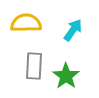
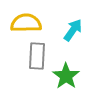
gray rectangle: moved 3 px right, 10 px up
